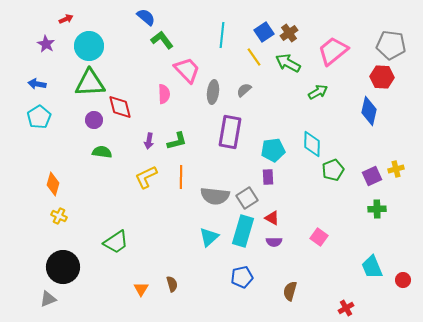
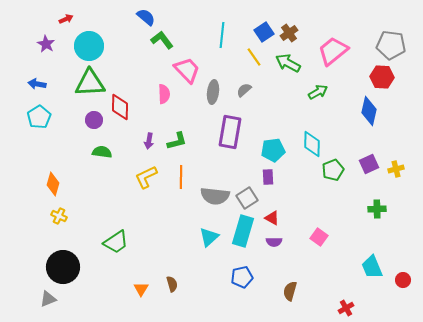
red diamond at (120, 107): rotated 16 degrees clockwise
purple square at (372, 176): moved 3 px left, 12 px up
